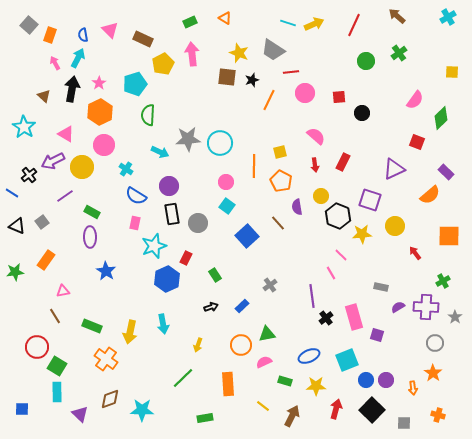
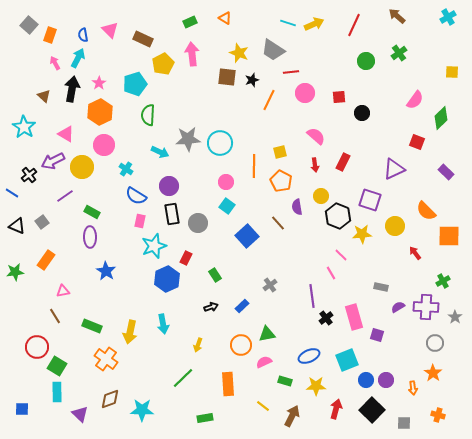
orange semicircle at (430, 195): moved 4 px left, 16 px down; rotated 85 degrees clockwise
pink rectangle at (135, 223): moved 5 px right, 2 px up
